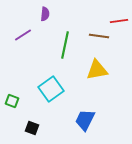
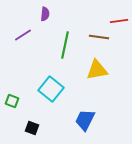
brown line: moved 1 px down
cyan square: rotated 15 degrees counterclockwise
